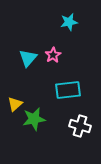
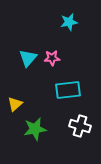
pink star: moved 1 px left, 3 px down; rotated 28 degrees clockwise
green star: moved 1 px right, 10 px down
